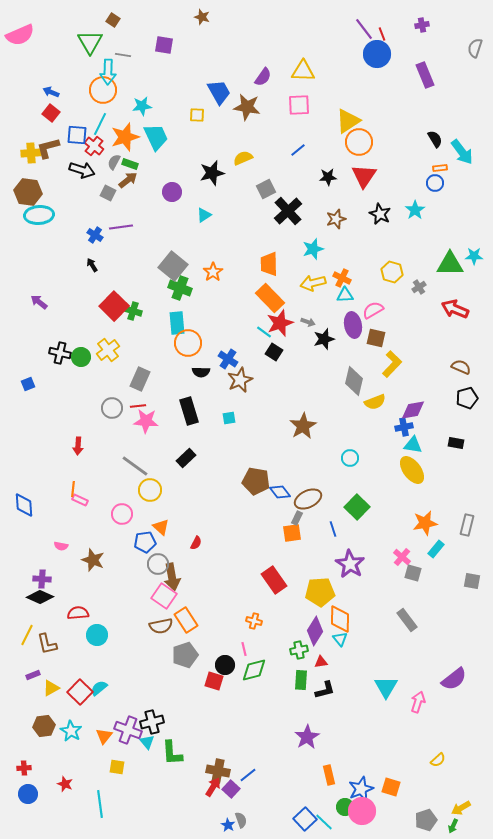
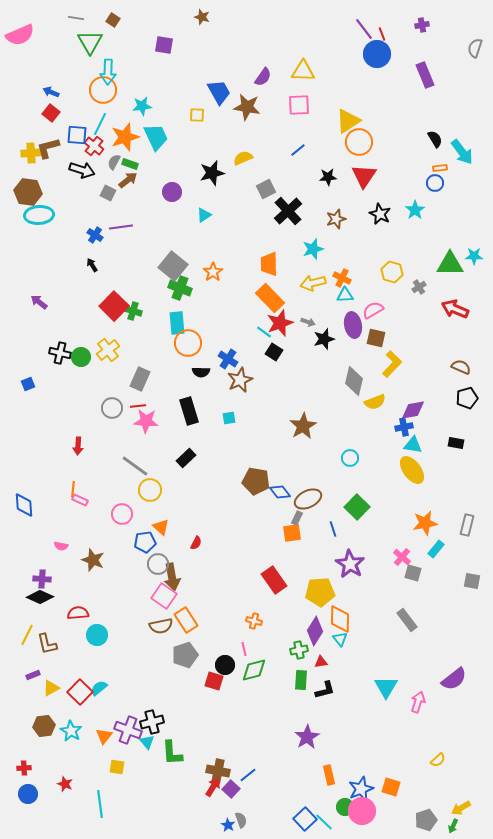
gray line at (123, 55): moved 47 px left, 37 px up
